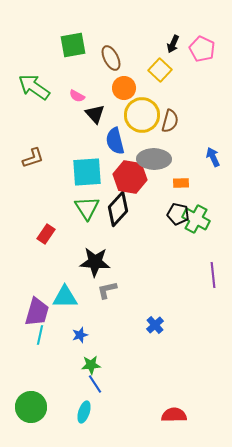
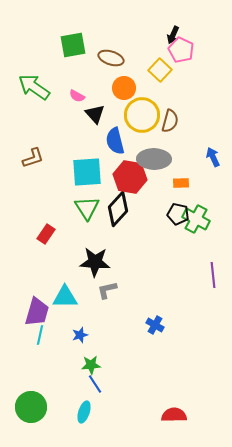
black arrow: moved 9 px up
pink pentagon: moved 21 px left, 1 px down
brown ellipse: rotated 45 degrees counterclockwise
blue cross: rotated 18 degrees counterclockwise
